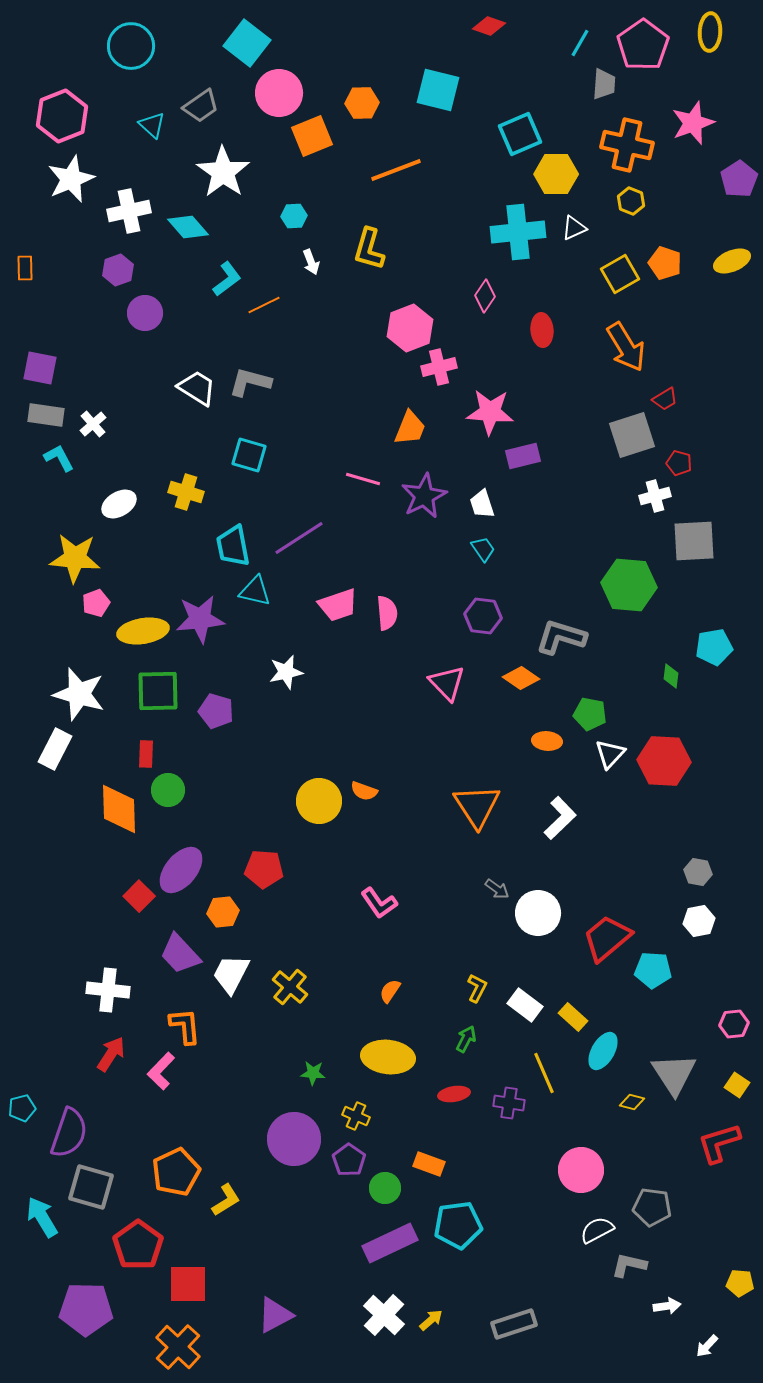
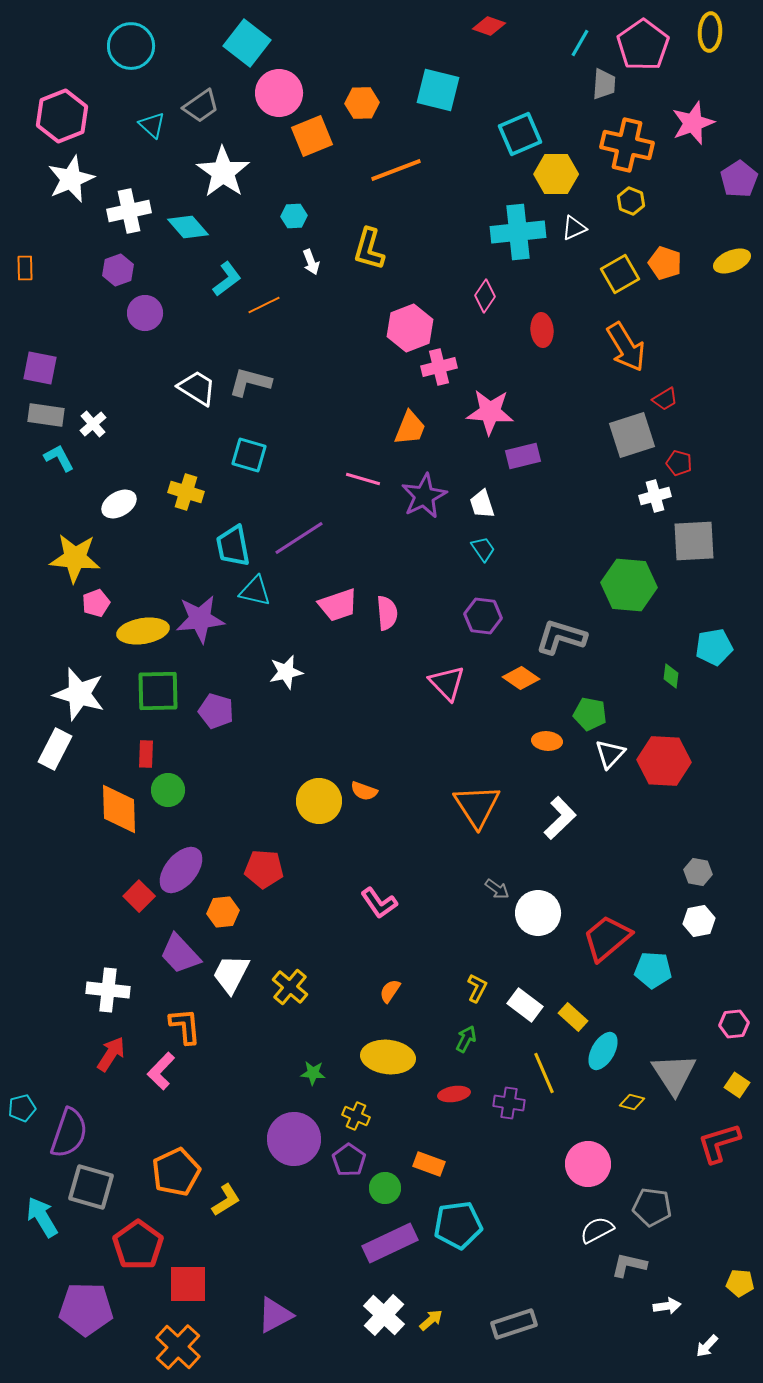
pink circle at (581, 1170): moved 7 px right, 6 px up
